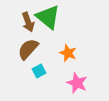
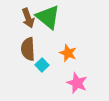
brown arrow: moved 4 px up
brown semicircle: rotated 45 degrees counterclockwise
cyan square: moved 3 px right, 6 px up; rotated 16 degrees counterclockwise
